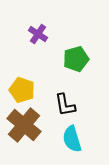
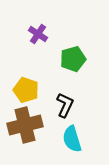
green pentagon: moved 3 px left
yellow pentagon: moved 4 px right
black L-shape: rotated 145 degrees counterclockwise
brown cross: moved 1 px right; rotated 36 degrees clockwise
